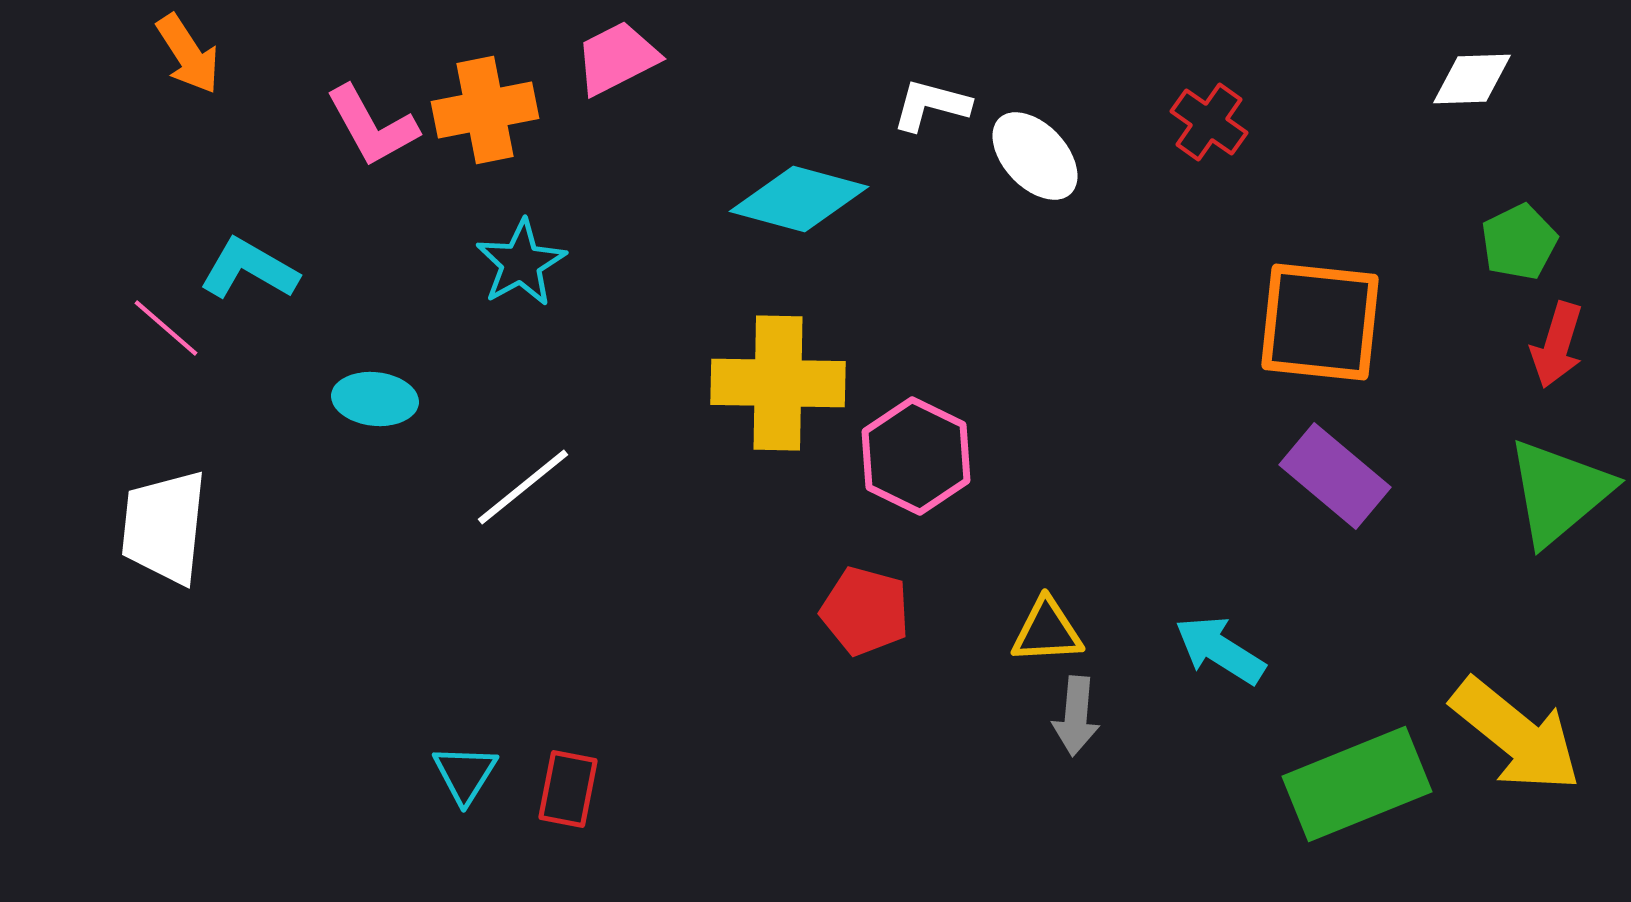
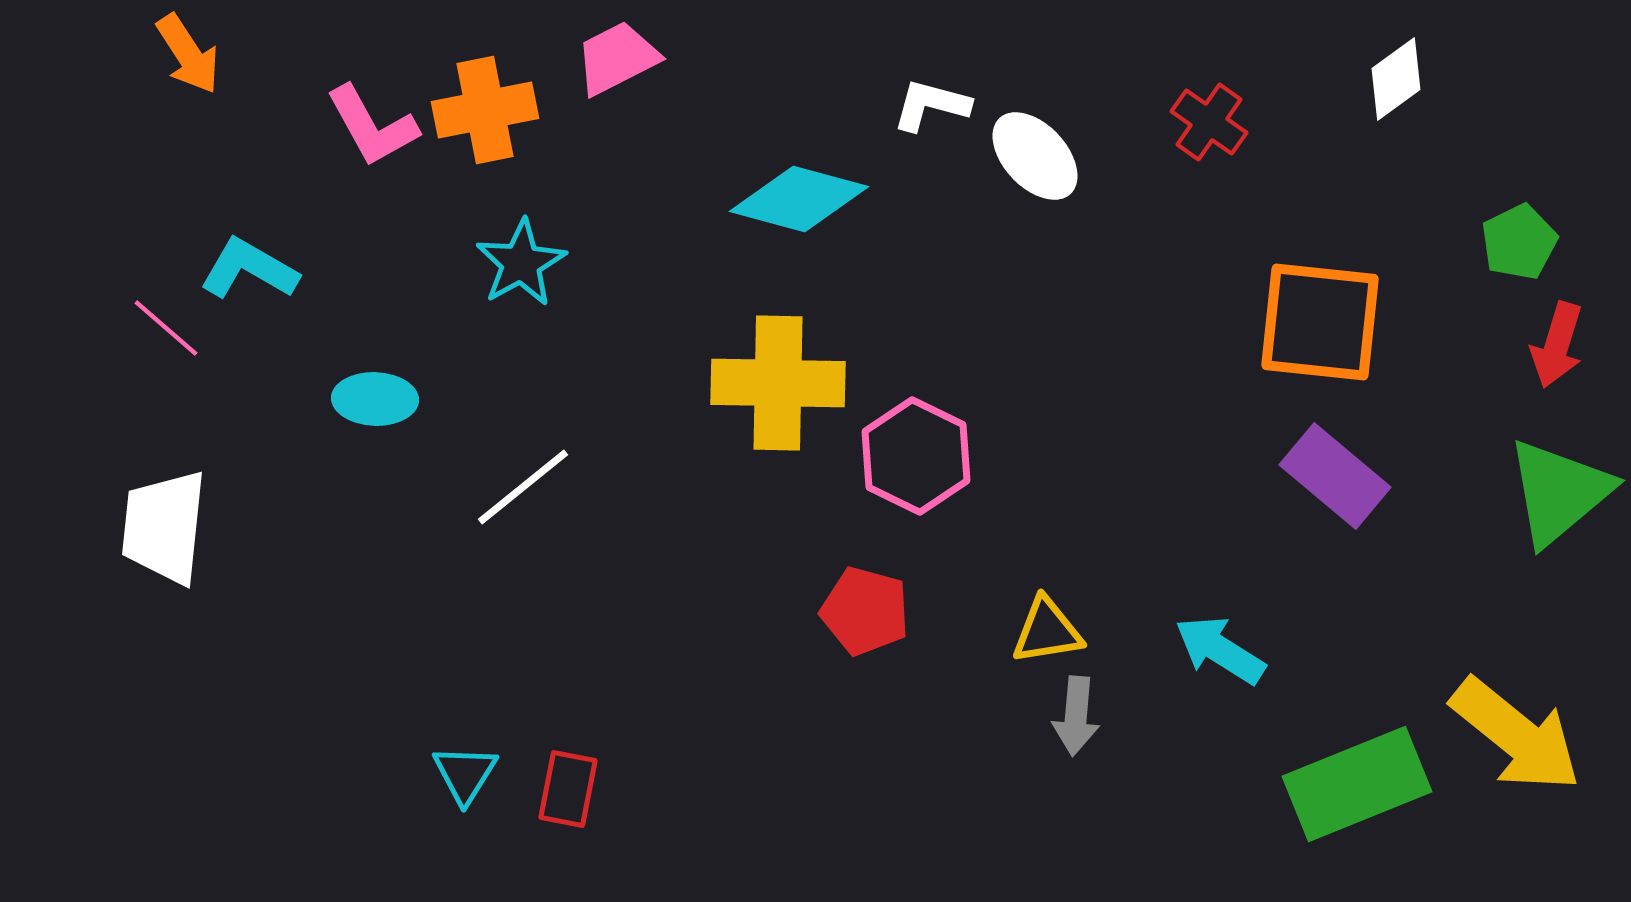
white diamond: moved 76 px left; rotated 34 degrees counterclockwise
cyan ellipse: rotated 4 degrees counterclockwise
yellow triangle: rotated 6 degrees counterclockwise
